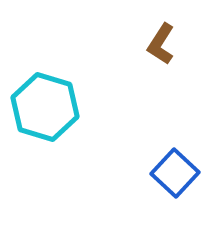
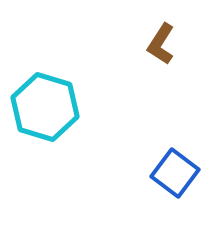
blue square: rotated 6 degrees counterclockwise
